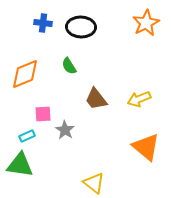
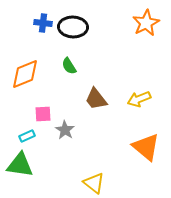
black ellipse: moved 8 px left
